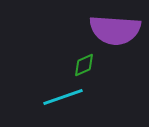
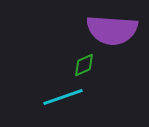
purple semicircle: moved 3 px left
